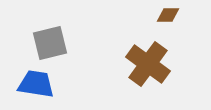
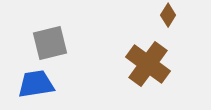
brown diamond: rotated 60 degrees counterclockwise
blue trapezoid: rotated 18 degrees counterclockwise
